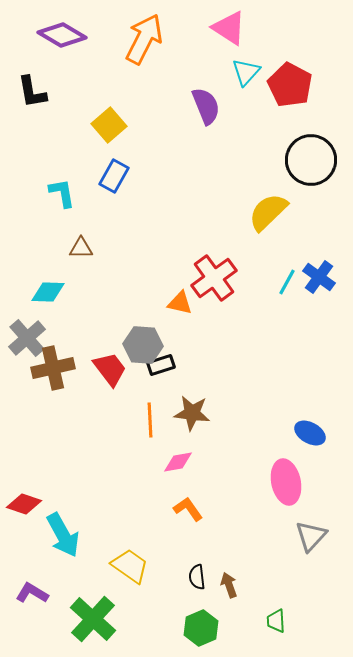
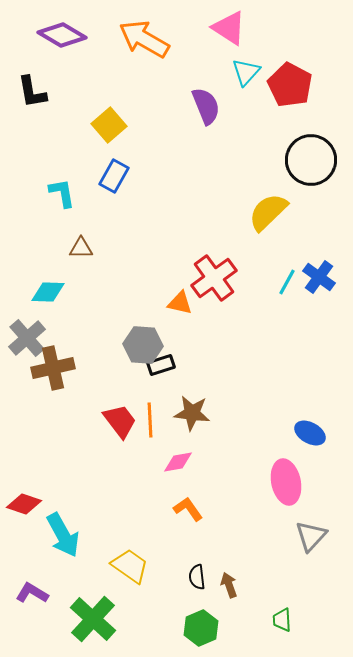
orange arrow: rotated 87 degrees counterclockwise
red trapezoid: moved 10 px right, 52 px down
green trapezoid: moved 6 px right, 1 px up
